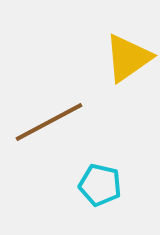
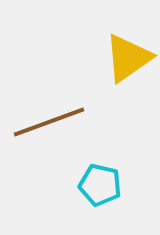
brown line: rotated 8 degrees clockwise
